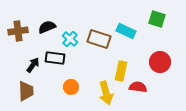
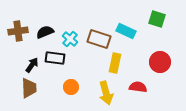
black semicircle: moved 2 px left, 5 px down
black arrow: moved 1 px left
yellow rectangle: moved 6 px left, 8 px up
brown trapezoid: moved 3 px right, 3 px up
